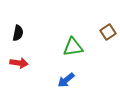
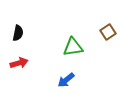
red arrow: rotated 24 degrees counterclockwise
